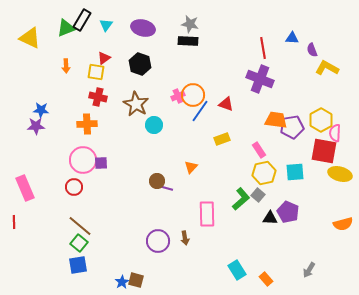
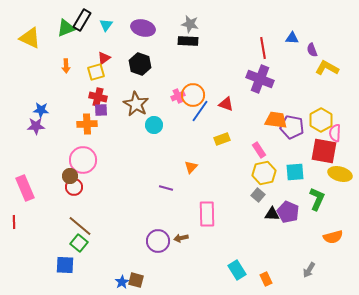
yellow square at (96, 72): rotated 24 degrees counterclockwise
purple pentagon at (292, 127): rotated 20 degrees clockwise
purple square at (101, 163): moved 53 px up
brown circle at (157, 181): moved 87 px left, 5 px up
green L-shape at (241, 199): moved 76 px right; rotated 25 degrees counterclockwise
black triangle at (270, 218): moved 2 px right, 4 px up
orange semicircle at (343, 224): moved 10 px left, 13 px down
brown arrow at (185, 238): moved 4 px left; rotated 88 degrees clockwise
blue square at (78, 265): moved 13 px left; rotated 12 degrees clockwise
orange rectangle at (266, 279): rotated 16 degrees clockwise
